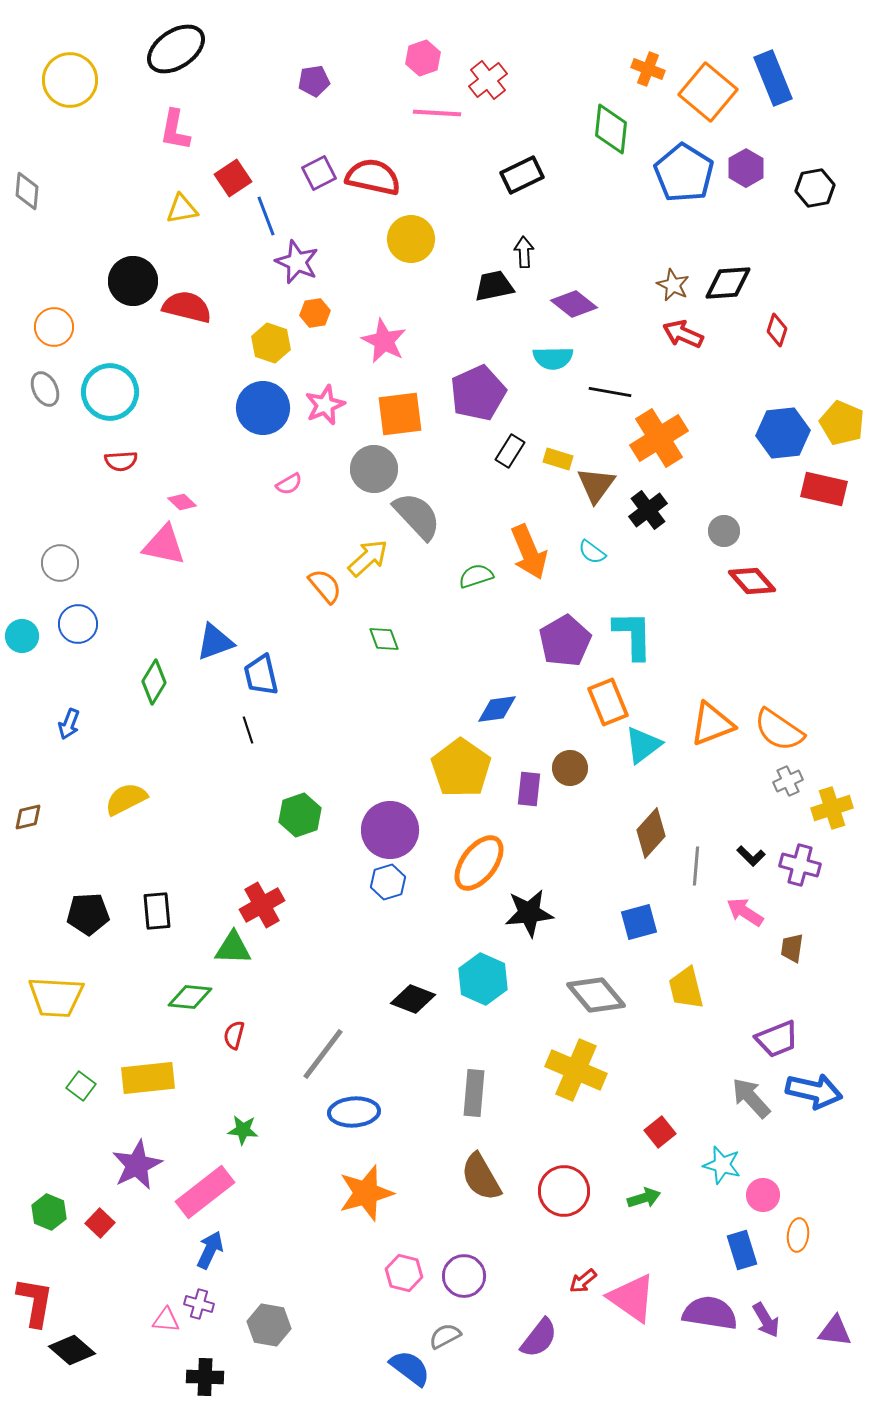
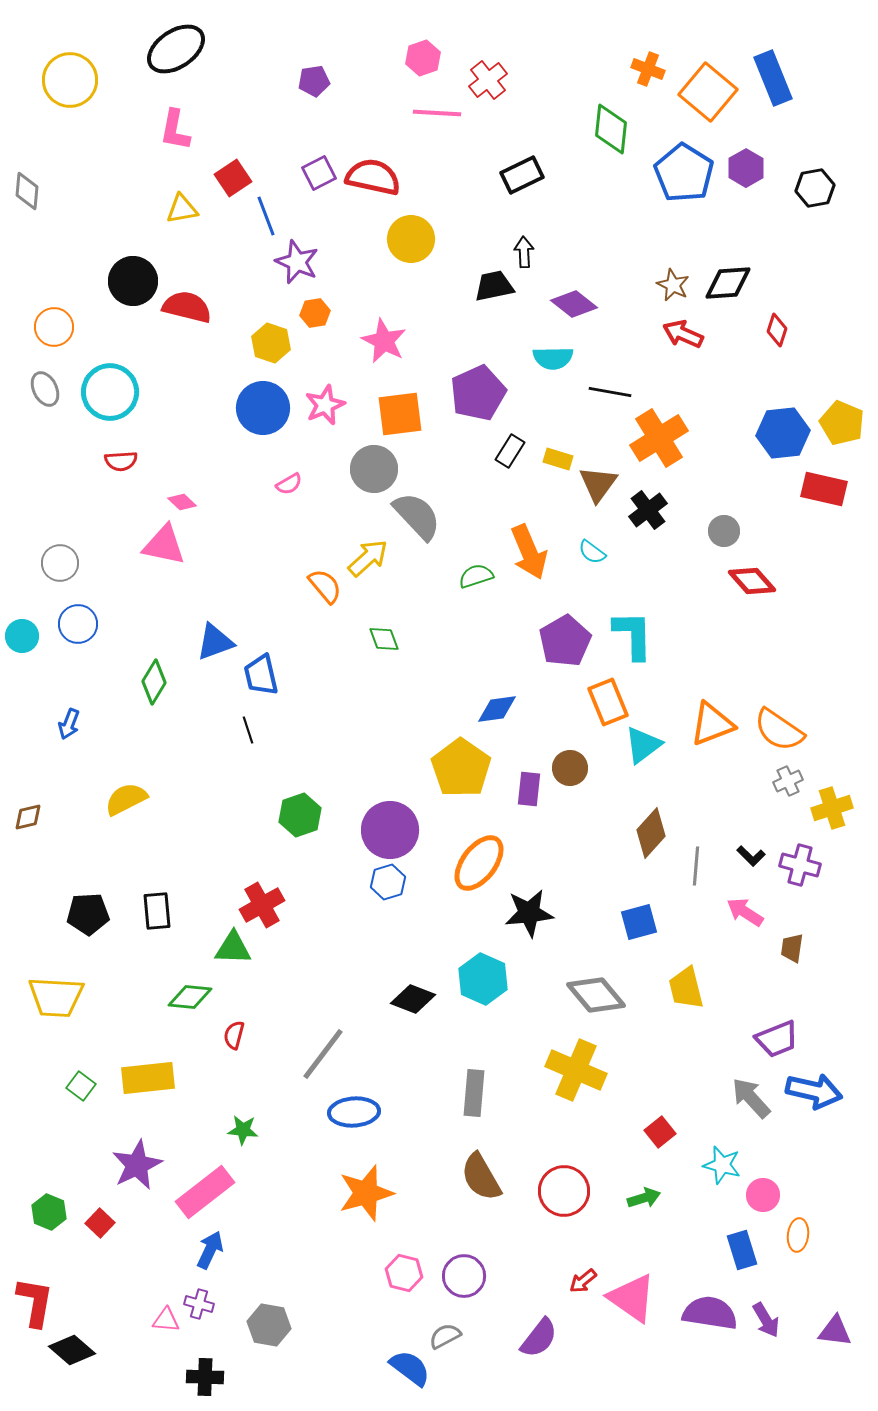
brown triangle at (596, 485): moved 2 px right, 1 px up
